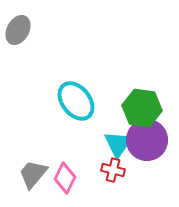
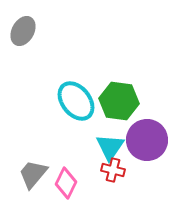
gray ellipse: moved 5 px right, 1 px down
green hexagon: moved 23 px left, 7 px up
cyan triangle: moved 8 px left, 3 px down
pink diamond: moved 1 px right, 5 px down
